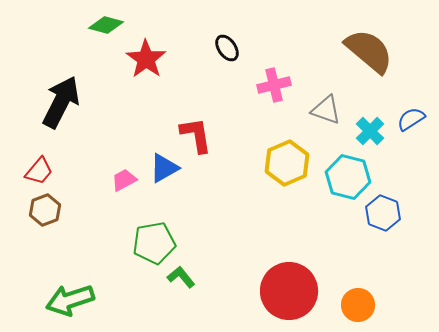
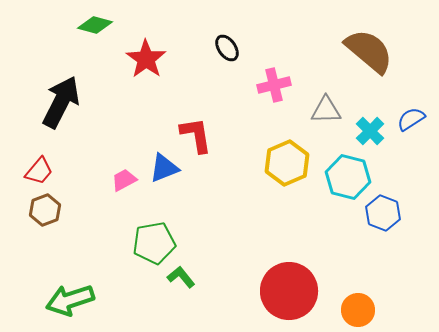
green diamond: moved 11 px left
gray triangle: rotated 20 degrees counterclockwise
blue triangle: rotated 8 degrees clockwise
orange circle: moved 5 px down
